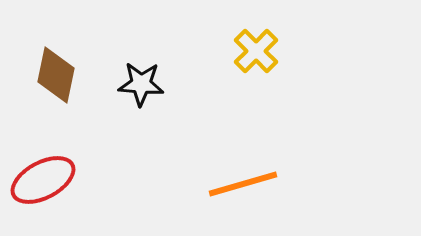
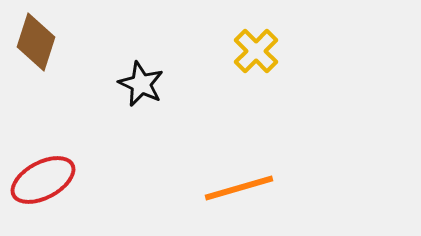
brown diamond: moved 20 px left, 33 px up; rotated 6 degrees clockwise
black star: rotated 21 degrees clockwise
orange line: moved 4 px left, 4 px down
